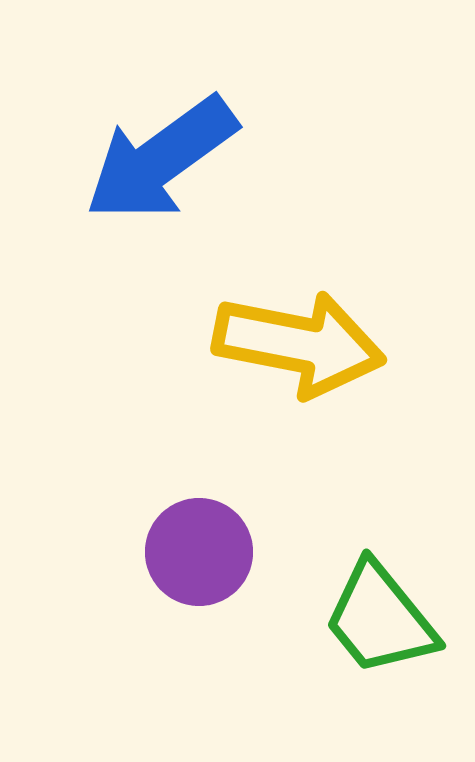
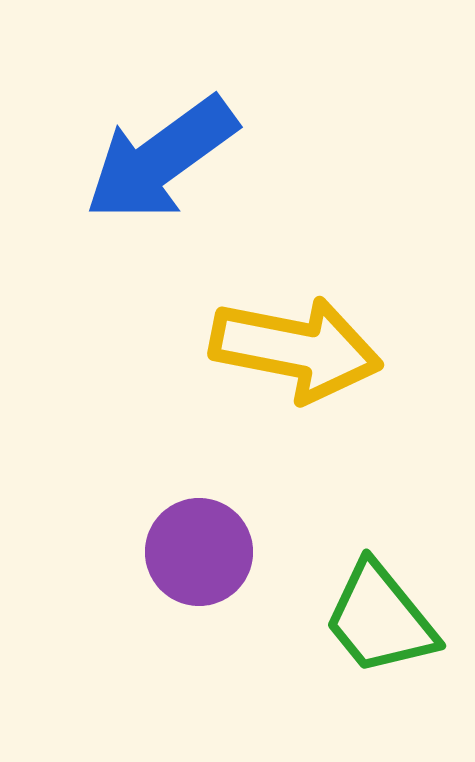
yellow arrow: moved 3 px left, 5 px down
